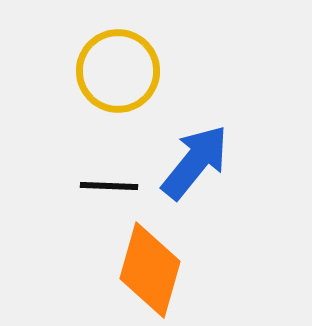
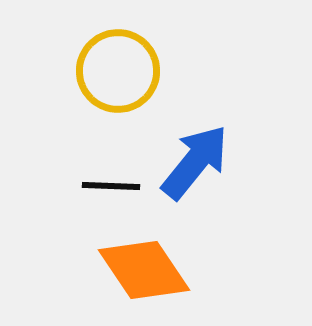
black line: moved 2 px right
orange diamond: moved 6 px left; rotated 50 degrees counterclockwise
